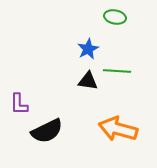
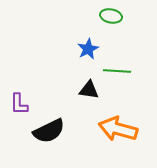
green ellipse: moved 4 px left, 1 px up
black triangle: moved 1 px right, 9 px down
black semicircle: moved 2 px right
